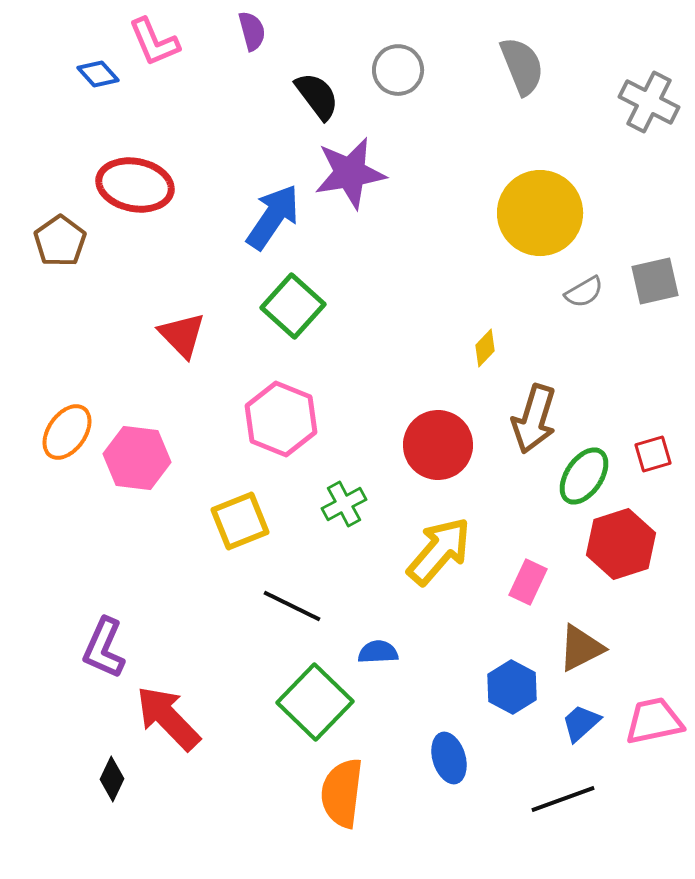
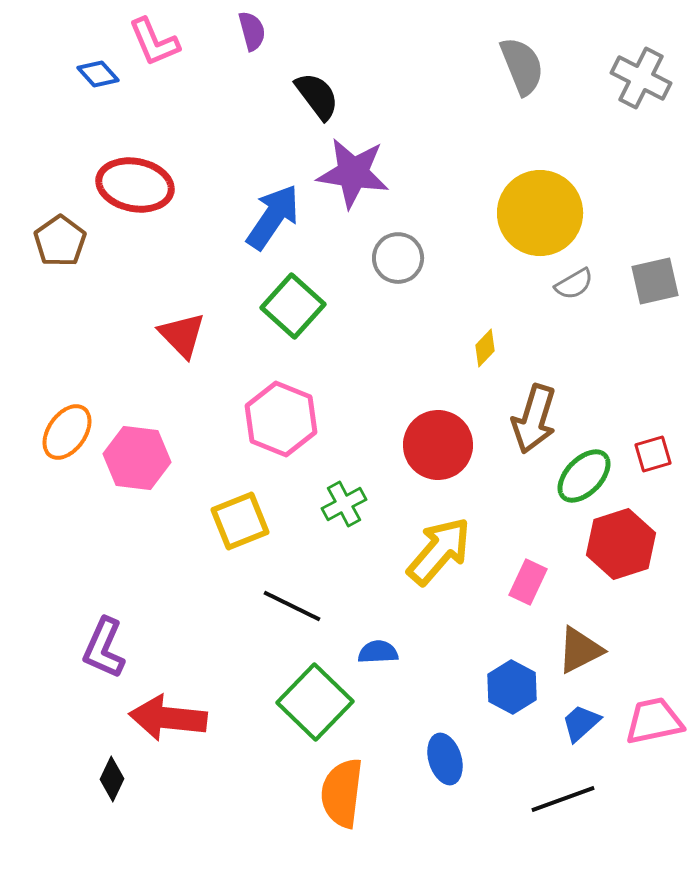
gray circle at (398, 70): moved 188 px down
gray cross at (649, 102): moved 8 px left, 24 px up
purple star at (350, 173): moved 3 px right; rotated 18 degrees clockwise
gray semicircle at (584, 292): moved 10 px left, 8 px up
green ellipse at (584, 476): rotated 10 degrees clockwise
brown triangle at (581, 648): moved 1 px left, 2 px down
red arrow at (168, 718): rotated 40 degrees counterclockwise
blue ellipse at (449, 758): moved 4 px left, 1 px down
